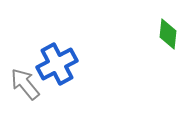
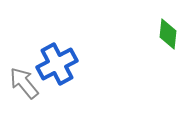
gray arrow: moved 1 px left, 1 px up
